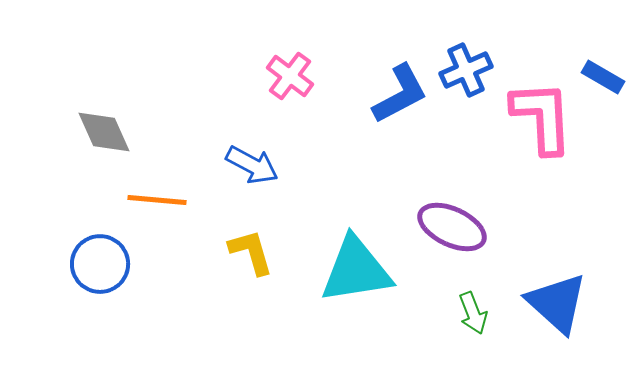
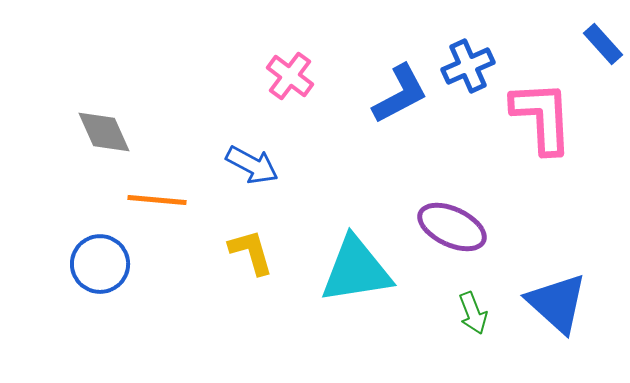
blue cross: moved 2 px right, 4 px up
blue rectangle: moved 33 px up; rotated 18 degrees clockwise
